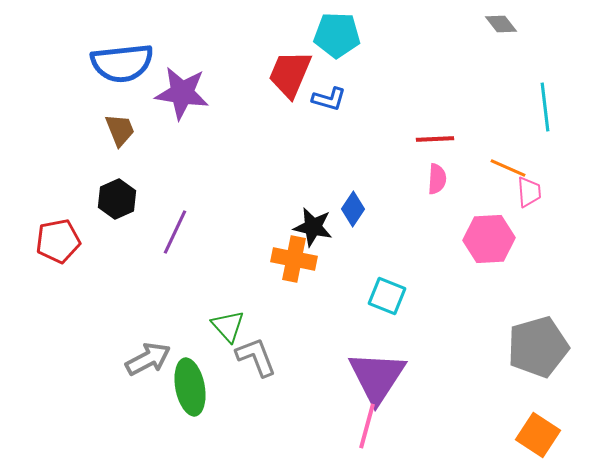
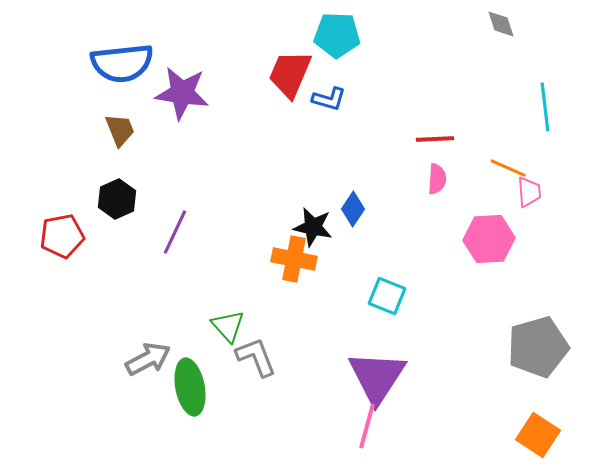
gray diamond: rotated 20 degrees clockwise
red pentagon: moved 4 px right, 5 px up
